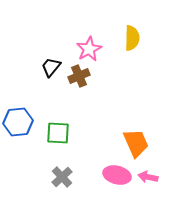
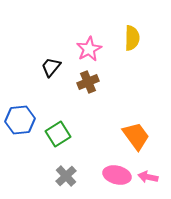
brown cross: moved 9 px right, 6 px down
blue hexagon: moved 2 px right, 2 px up
green square: moved 1 px down; rotated 35 degrees counterclockwise
orange trapezoid: moved 7 px up; rotated 12 degrees counterclockwise
gray cross: moved 4 px right, 1 px up
